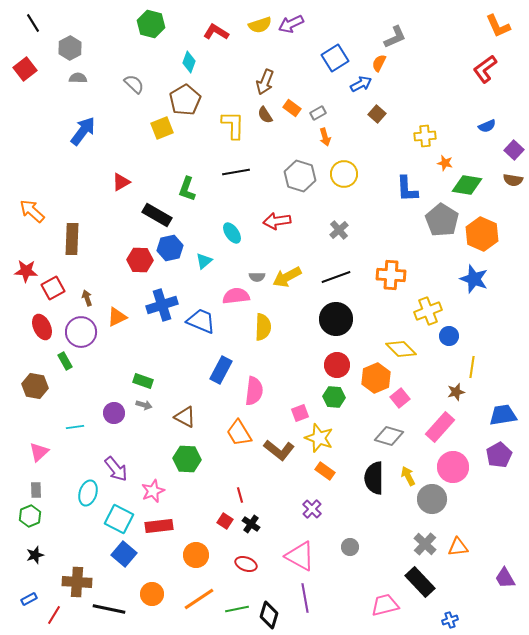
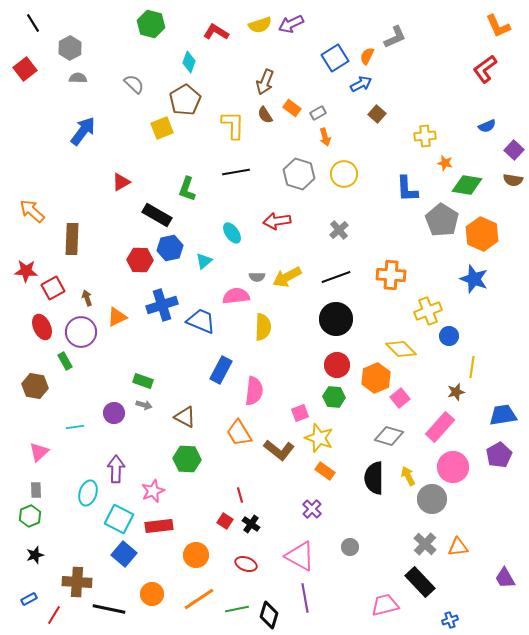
orange semicircle at (379, 63): moved 12 px left, 7 px up
gray hexagon at (300, 176): moved 1 px left, 2 px up
purple arrow at (116, 469): rotated 140 degrees counterclockwise
